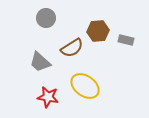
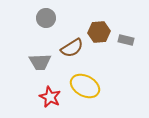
brown hexagon: moved 1 px right, 1 px down
gray trapezoid: rotated 45 degrees counterclockwise
yellow ellipse: rotated 8 degrees counterclockwise
red star: moved 2 px right; rotated 15 degrees clockwise
